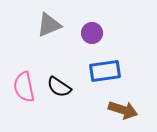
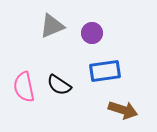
gray triangle: moved 3 px right, 1 px down
black semicircle: moved 2 px up
